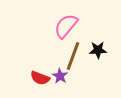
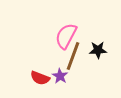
pink semicircle: moved 10 px down; rotated 12 degrees counterclockwise
